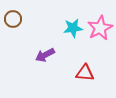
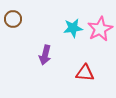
pink star: moved 1 px down
purple arrow: rotated 48 degrees counterclockwise
